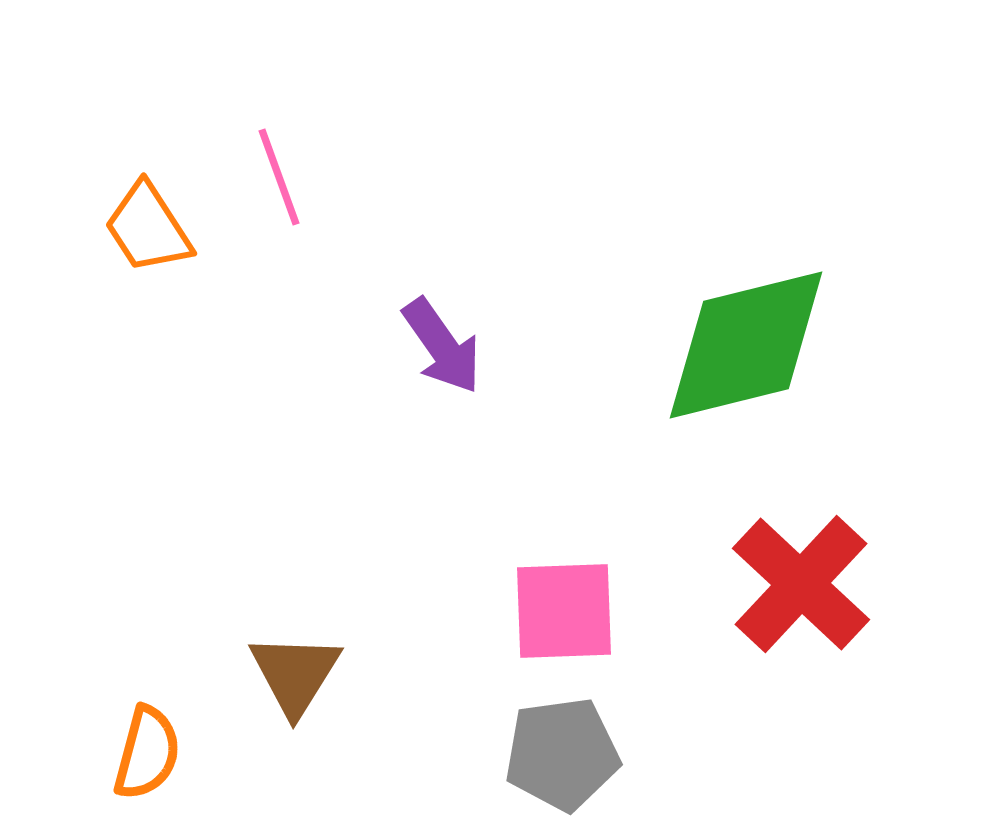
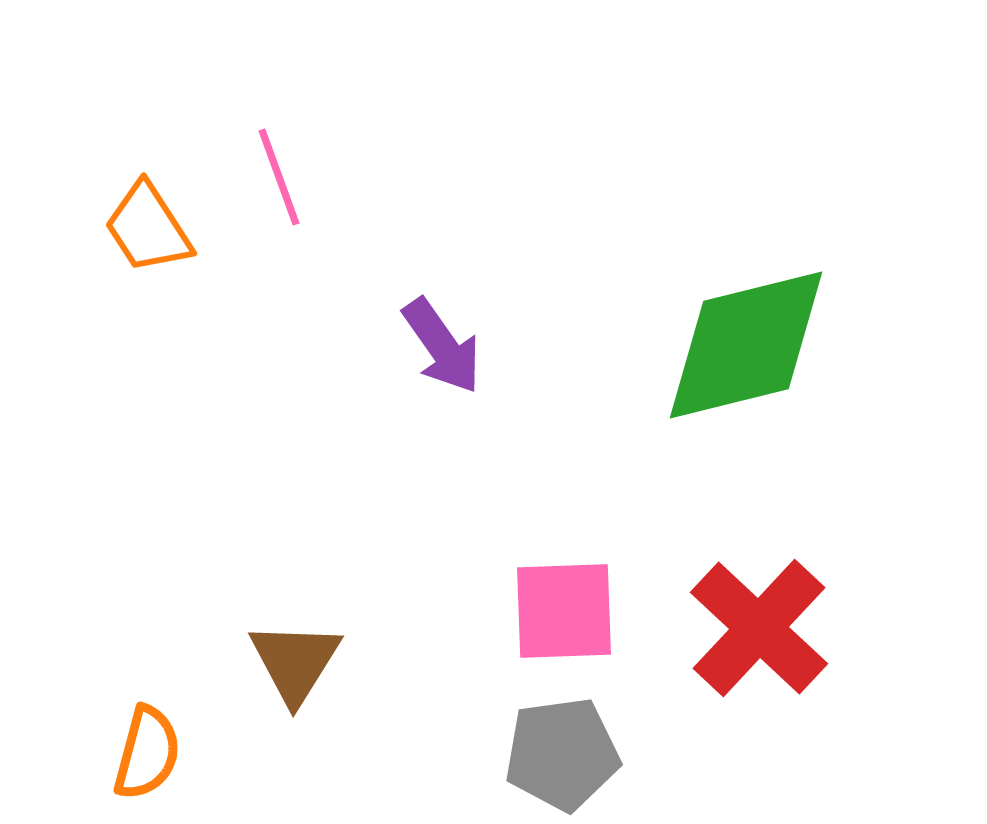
red cross: moved 42 px left, 44 px down
brown triangle: moved 12 px up
